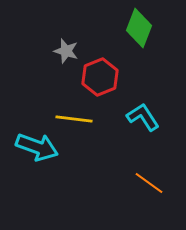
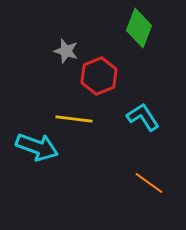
red hexagon: moved 1 px left, 1 px up
